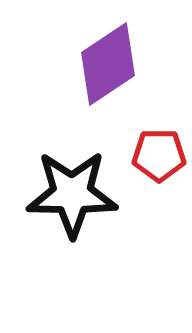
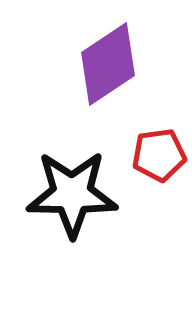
red pentagon: rotated 8 degrees counterclockwise
